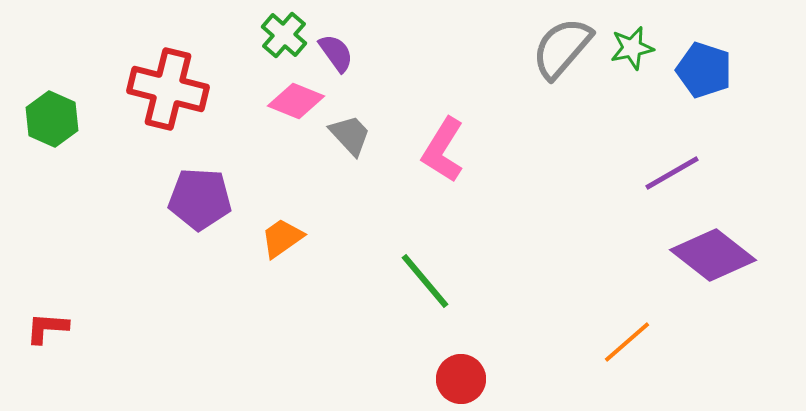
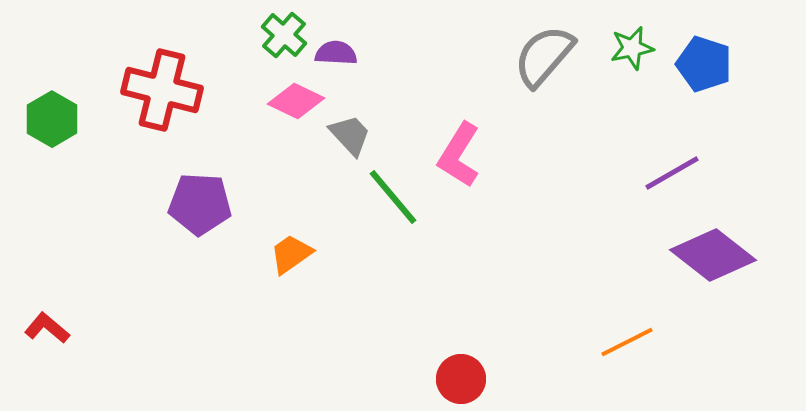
gray semicircle: moved 18 px left, 8 px down
purple semicircle: rotated 51 degrees counterclockwise
blue pentagon: moved 6 px up
red cross: moved 6 px left, 1 px down
pink diamond: rotated 4 degrees clockwise
green hexagon: rotated 6 degrees clockwise
pink L-shape: moved 16 px right, 5 px down
purple pentagon: moved 5 px down
orange trapezoid: moved 9 px right, 16 px down
green line: moved 32 px left, 84 px up
red L-shape: rotated 36 degrees clockwise
orange line: rotated 14 degrees clockwise
